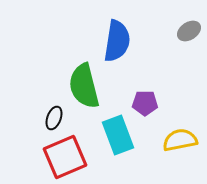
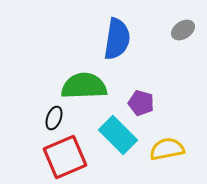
gray ellipse: moved 6 px left, 1 px up
blue semicircle: moved 2 px up
green semicircle: rotated 102 degrees clockwise
purple pentagon: moved 4 px left; rotated 15 degrees clockwise
cyan rectangle: rotated 24 degrees counterclockwise
yellow semicircle: moved 13 px left, 9 px down
